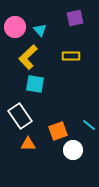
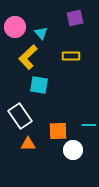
cyan triangle: moved 1 px right, 3 px down
cyan square: moved 4 px right, 1 px down
cyan line: rotated 40 degrees counterclockwise
orange square: rotated 18 degrees clockwise
